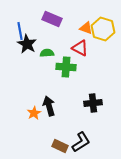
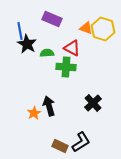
red triangle: moved 8 px left
black cross: rotated 36 degrees counterclockwise
